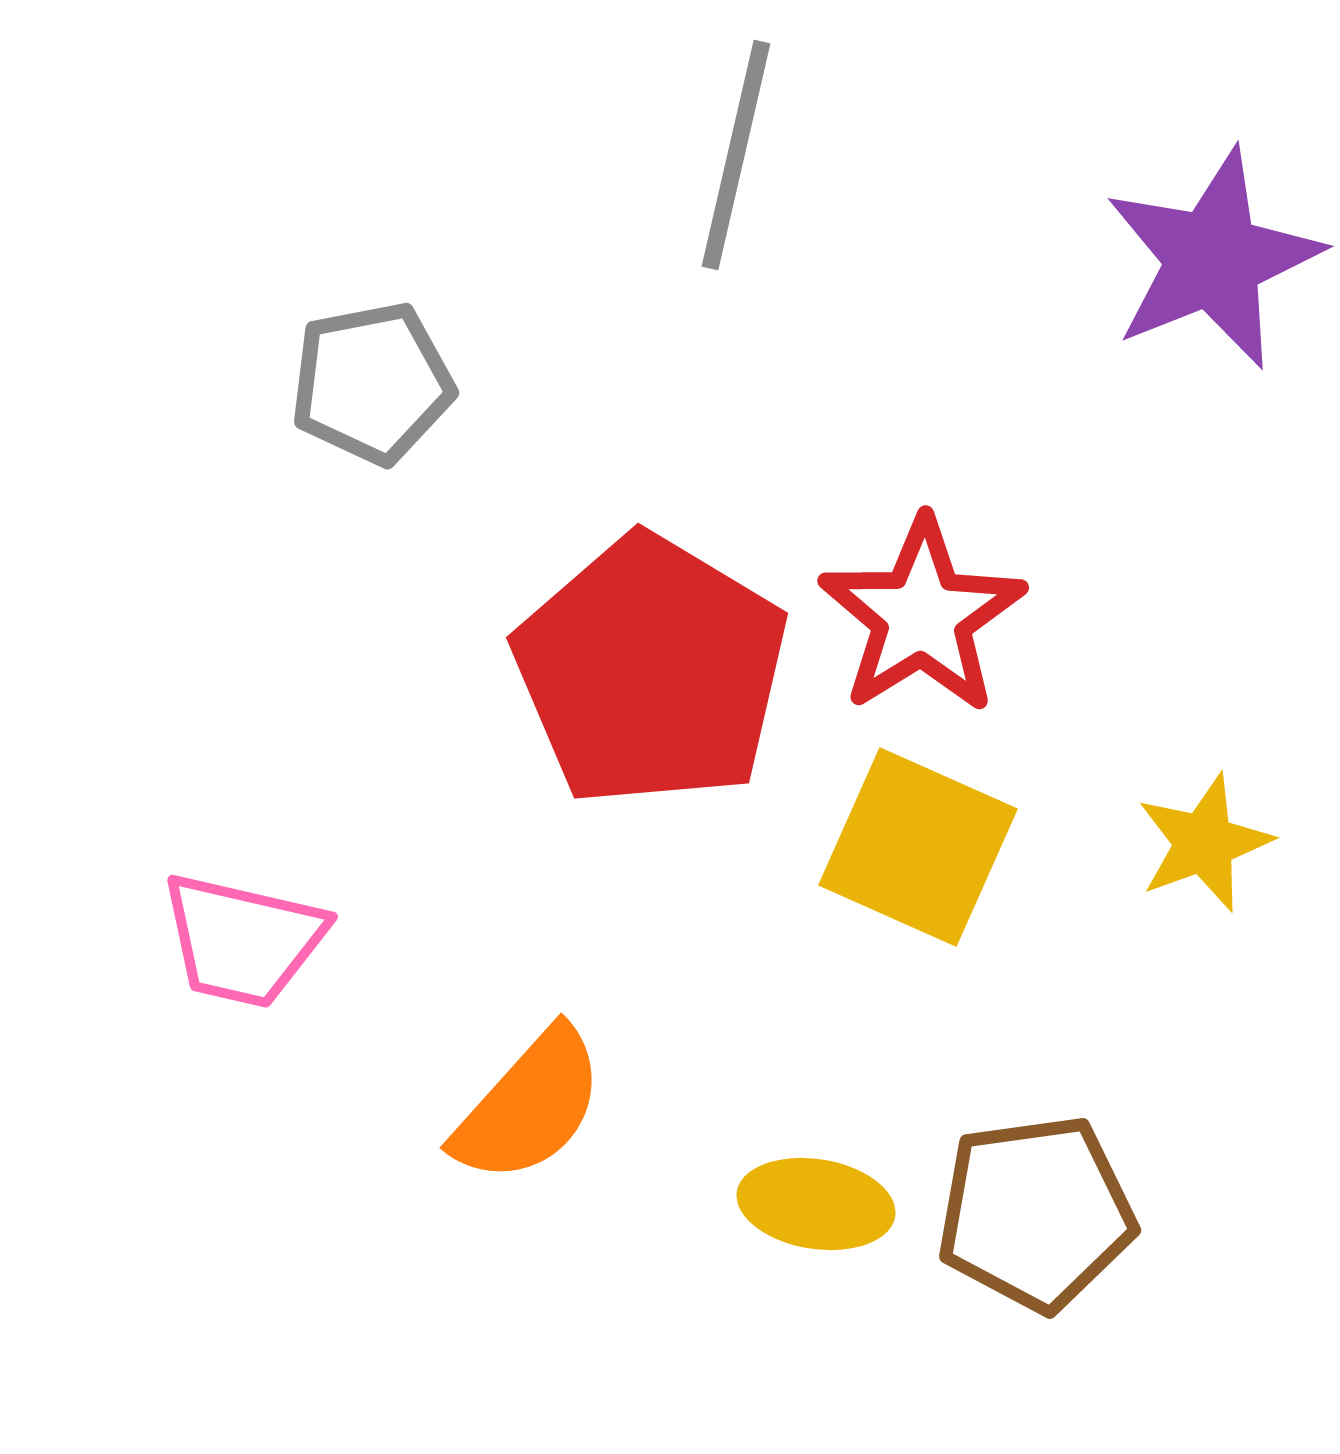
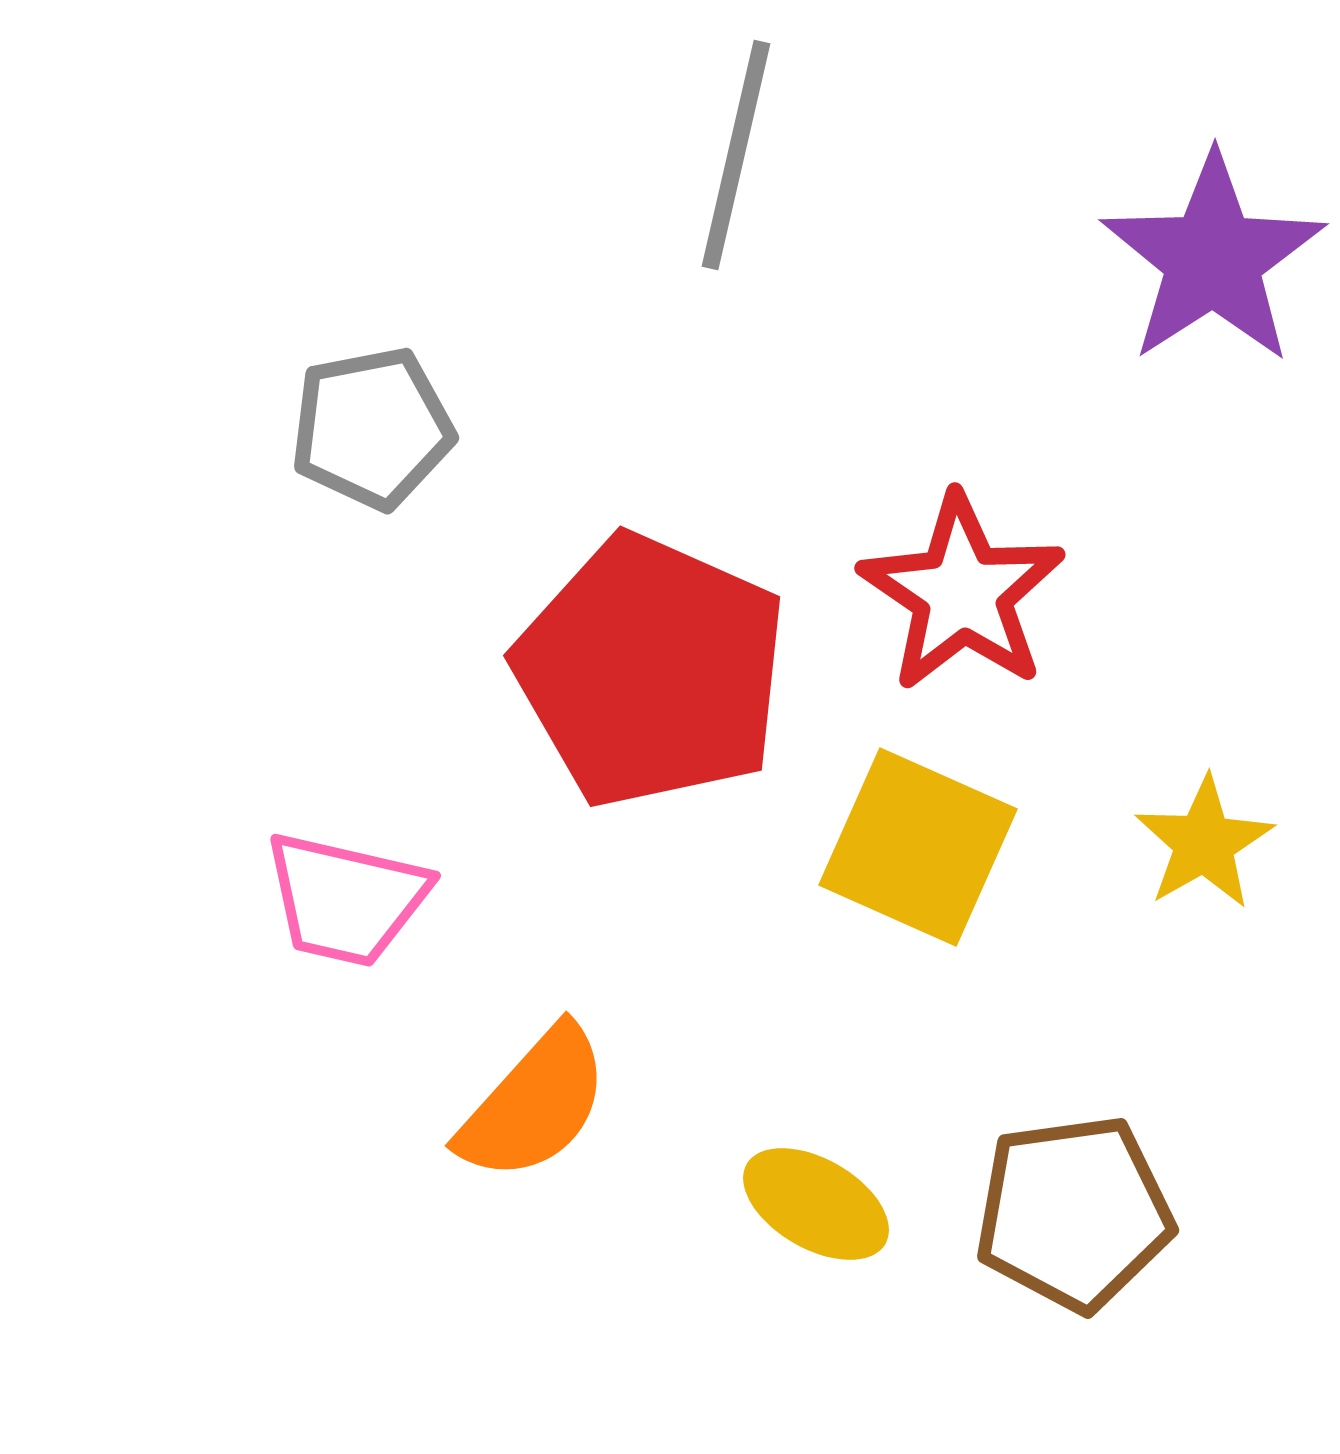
purple star: rotated 11 degrees counterclockwise
gray pentagon: moved 45 px down
red star: moved 40 px right, 23 px up; rotated 6 degrees counterclockwise
red pentagon: rotated 7 degrees counterclockwise
yellow star: rotated 10 degrees counterclockwise
pink trapezoid: moved 103 px right, 41 px up
orange semicircle: moved 5 px right, 2 px up
yellow ellipse: rotated 21 degrees clockwise
brown pentagon: moved 38 px right
